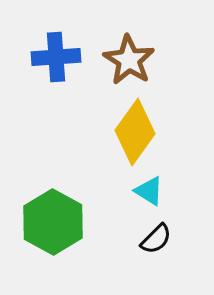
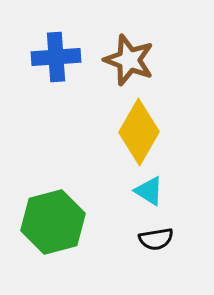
brown star: rotated 12 degrees counterclockwise
yellow diamond: moved 4 px right; rotated 6 degrees counterclockwise
green hexagon: rotated 16 degrees clockwise
black semicircle: rotated 36 degrees clockwise
